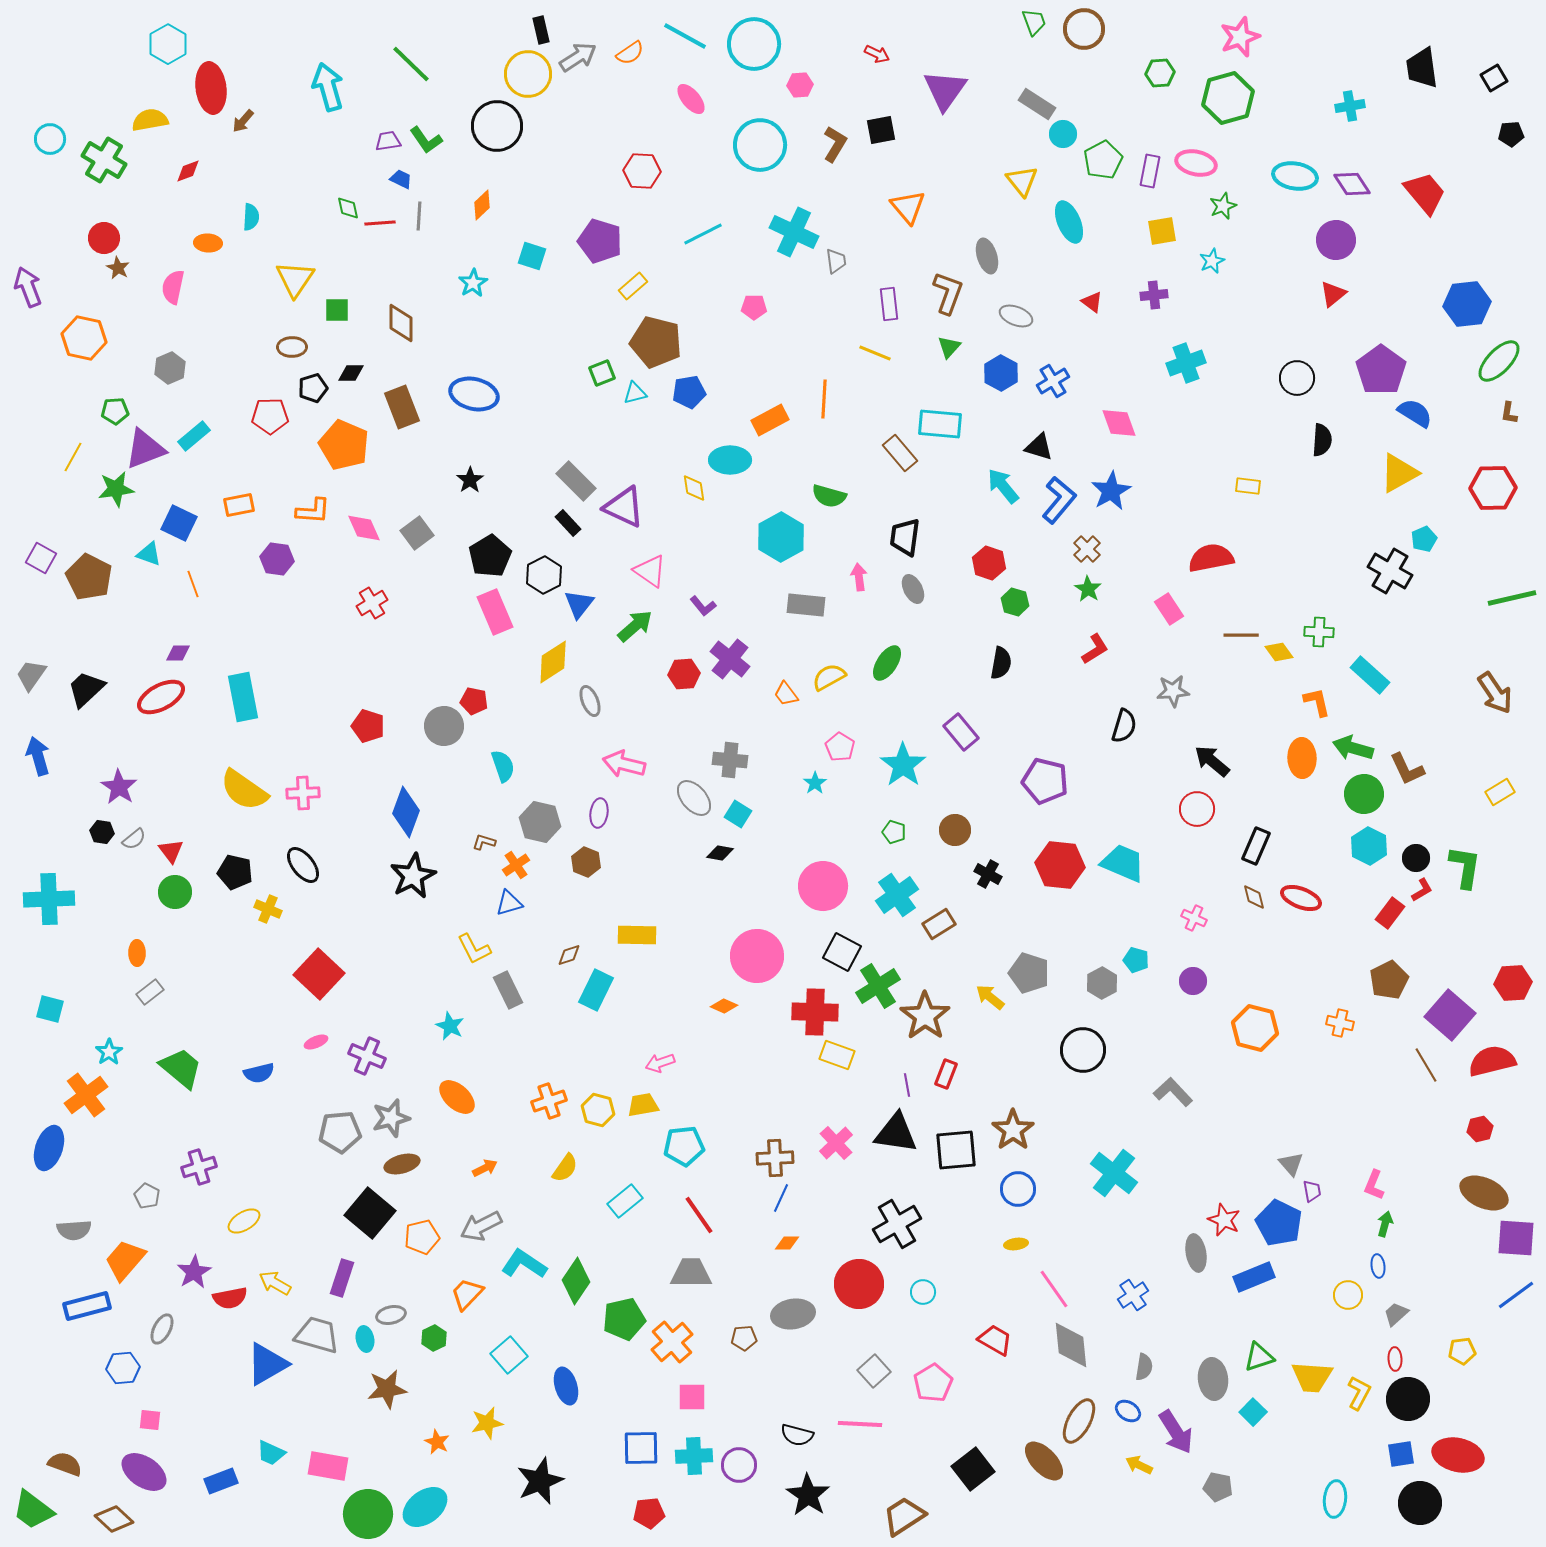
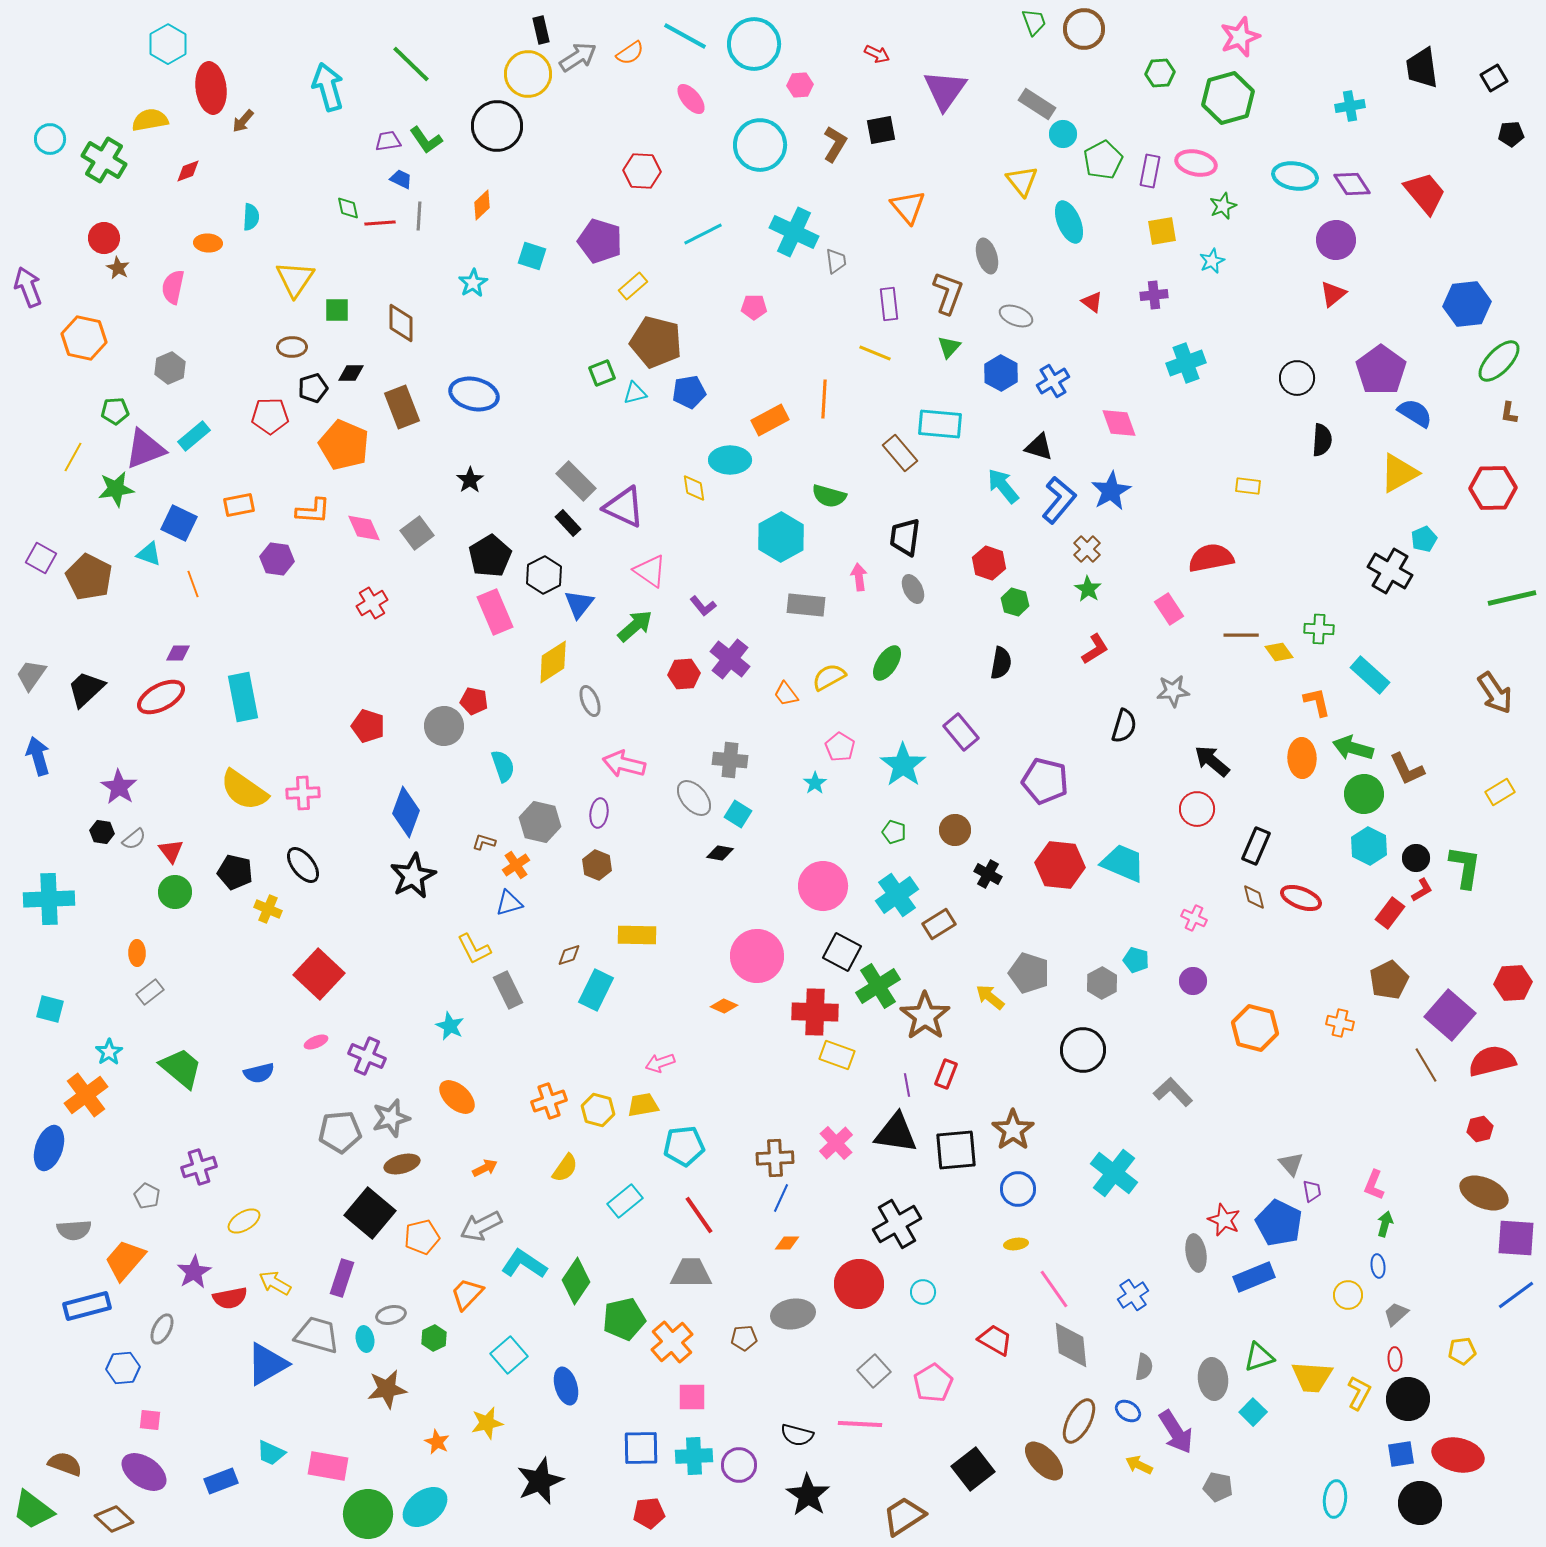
green cross at (1319, 632): moved 3 px up
brown hexagon at (586, 862): moved 11 px right, 3 px down
